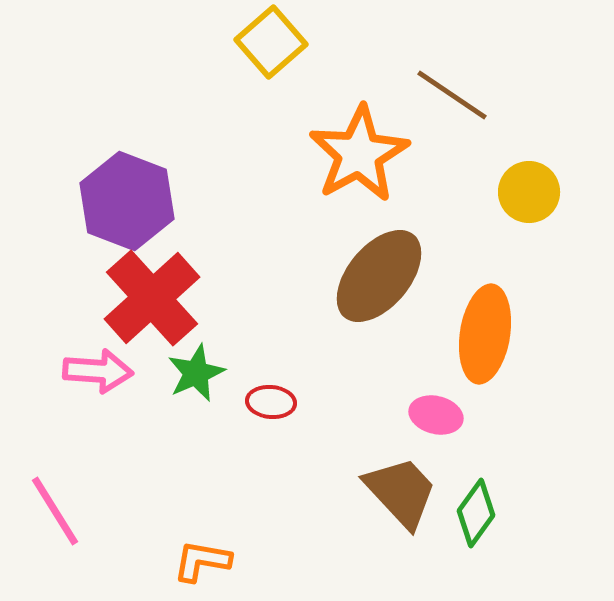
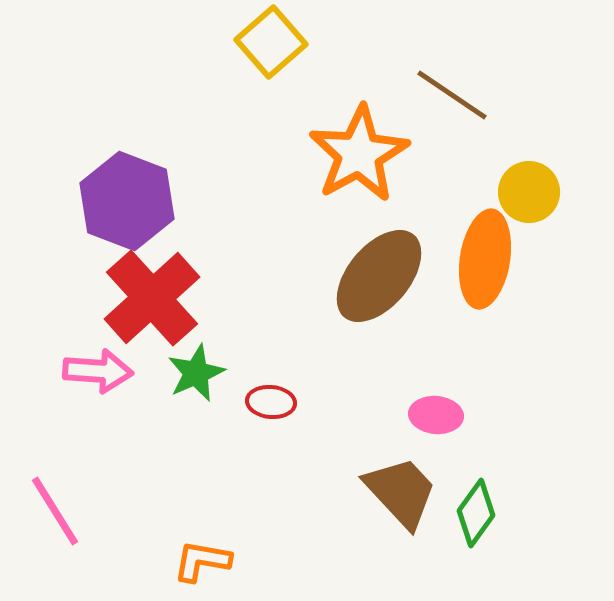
orange ellipse: moved 75 px up
pink ellipse: rotated 9 degrees counterclockwise
